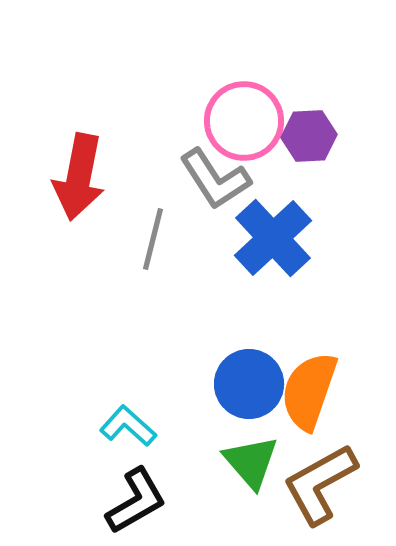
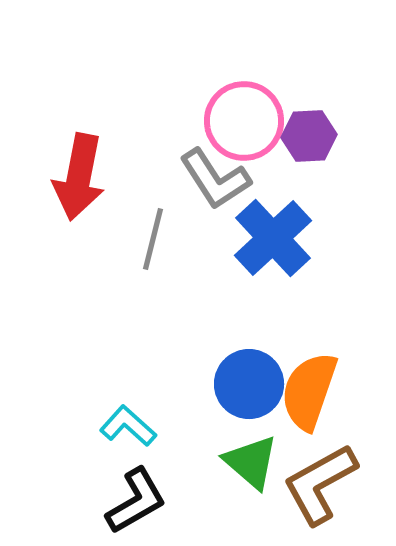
green triangle: rotated 8 degrees counterclockwise
